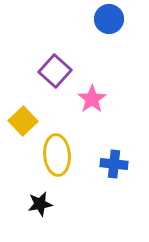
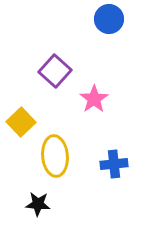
pink star: moved 2 px right
yellow square: moved 2 px left, 1 px down
yellow ellipse: moved 2 px left, 1 px down
blue cross: rotated 12 degrees counterclockwise
black star: moved 2 px left; rotated 15 degrees clockwise
